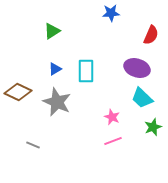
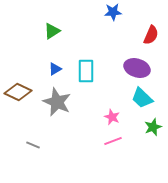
blue star: moved 2 px right, 1 px up
